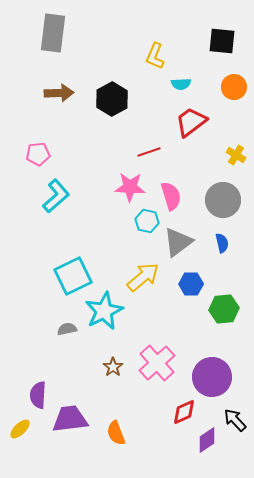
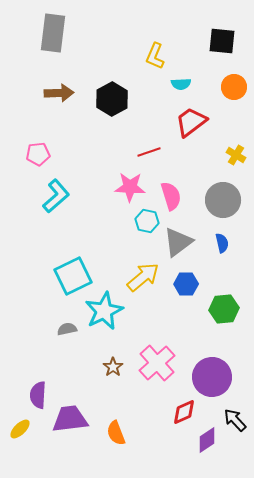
blue hexagon: moved 5 px left
